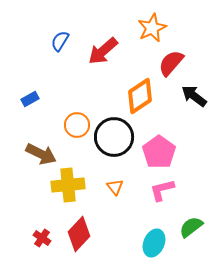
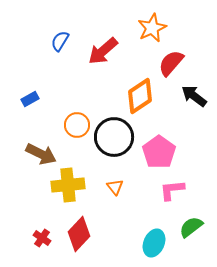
pink L-shape: moved 10 px right; rotated 8 degrees clockwise
